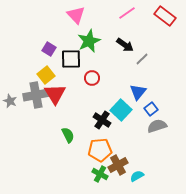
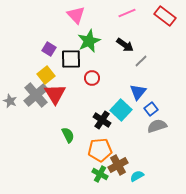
pink line: rotated 12 degrees clockwise
gray line: moved 1 px left, 2 px down
gray cross: rotated 30 degrees counterclockwise
